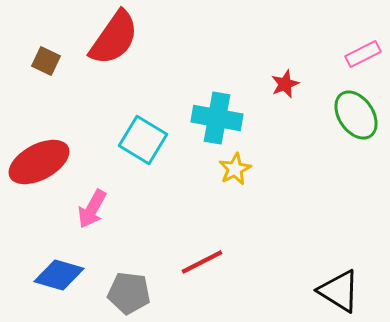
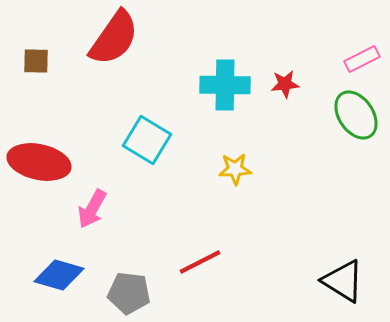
pink rectangle: moved 1 px left, 5 px down
brown square: moved 10 px left; rotated 24 degrees counterclockwise
red star: rotated 16 degrees clockwise
cyan cross: moved 8 px right, 33 px up; rotated 9 degrees counterclockwise
cyan square: moved 4 px right
red ellipse: rotated 40 degrees clockwise
yellow star: rotated 24 degrees clockwise
red line: moved 2 px left
black triangle: moved 4 px right, 10 px up
